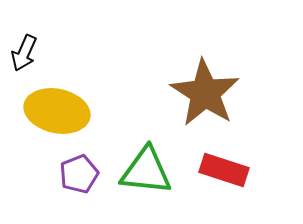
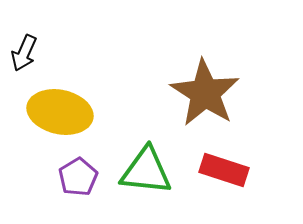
yellow ellipse: moved 3 px right, 1 px down
purple pentagon: moved 1 px left, 3 px down; rotated 9 degrees counterclockwise
